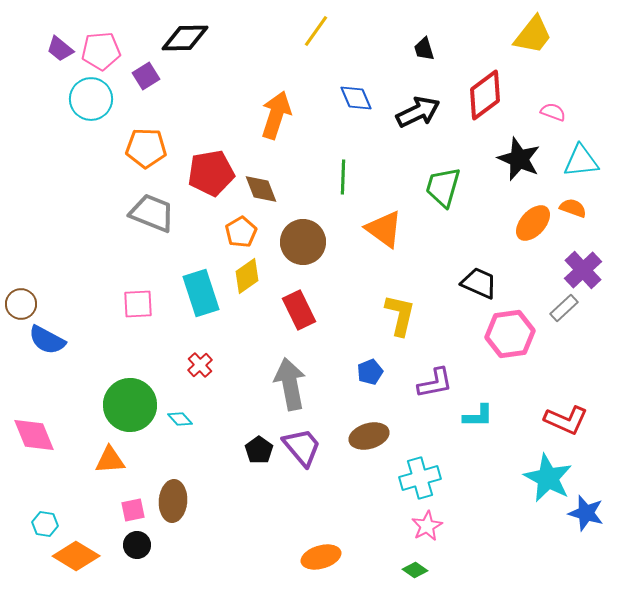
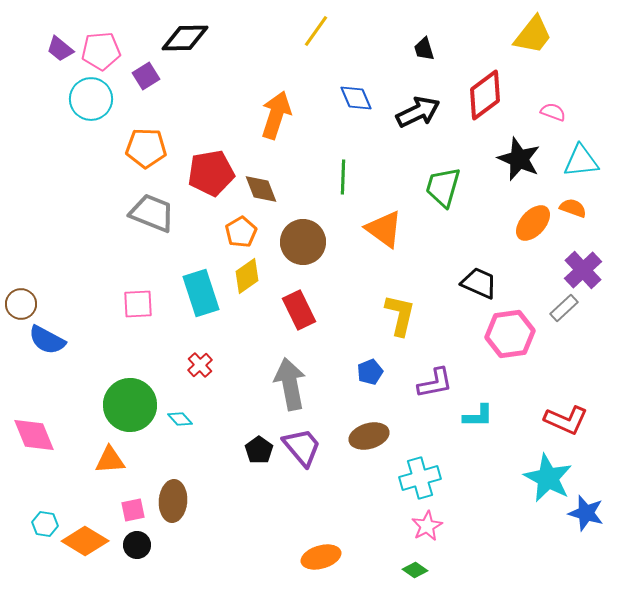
orange diamond at (76, 556): moved 9 px right, 15 px up
